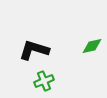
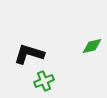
black L-shape: moved 5 px left, 4 px down
